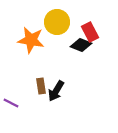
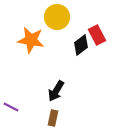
yellow circle: moved 5 px up
red rectangle: moved 7 px right, 3 px down
black diamond: rotated 60 degrees counterclockwise
brown rectangle: moved 12 px right, 32 px down; rotated 21 degrees clockwise
purple line: moved 4 px down
